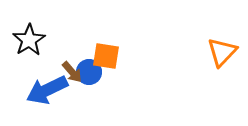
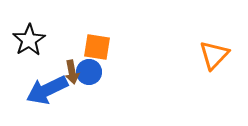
orange triangle: moved 8 px left, 3 px down
orange square: moved 9 px left, 9 px up
brown arrow: rotated 30 degrees clockwise
